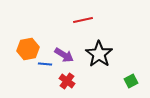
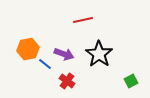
purple arrow: moved 1 px up; rotated 12 degrees counterclockwise
blue line: rotated 32 degrees clockwise
